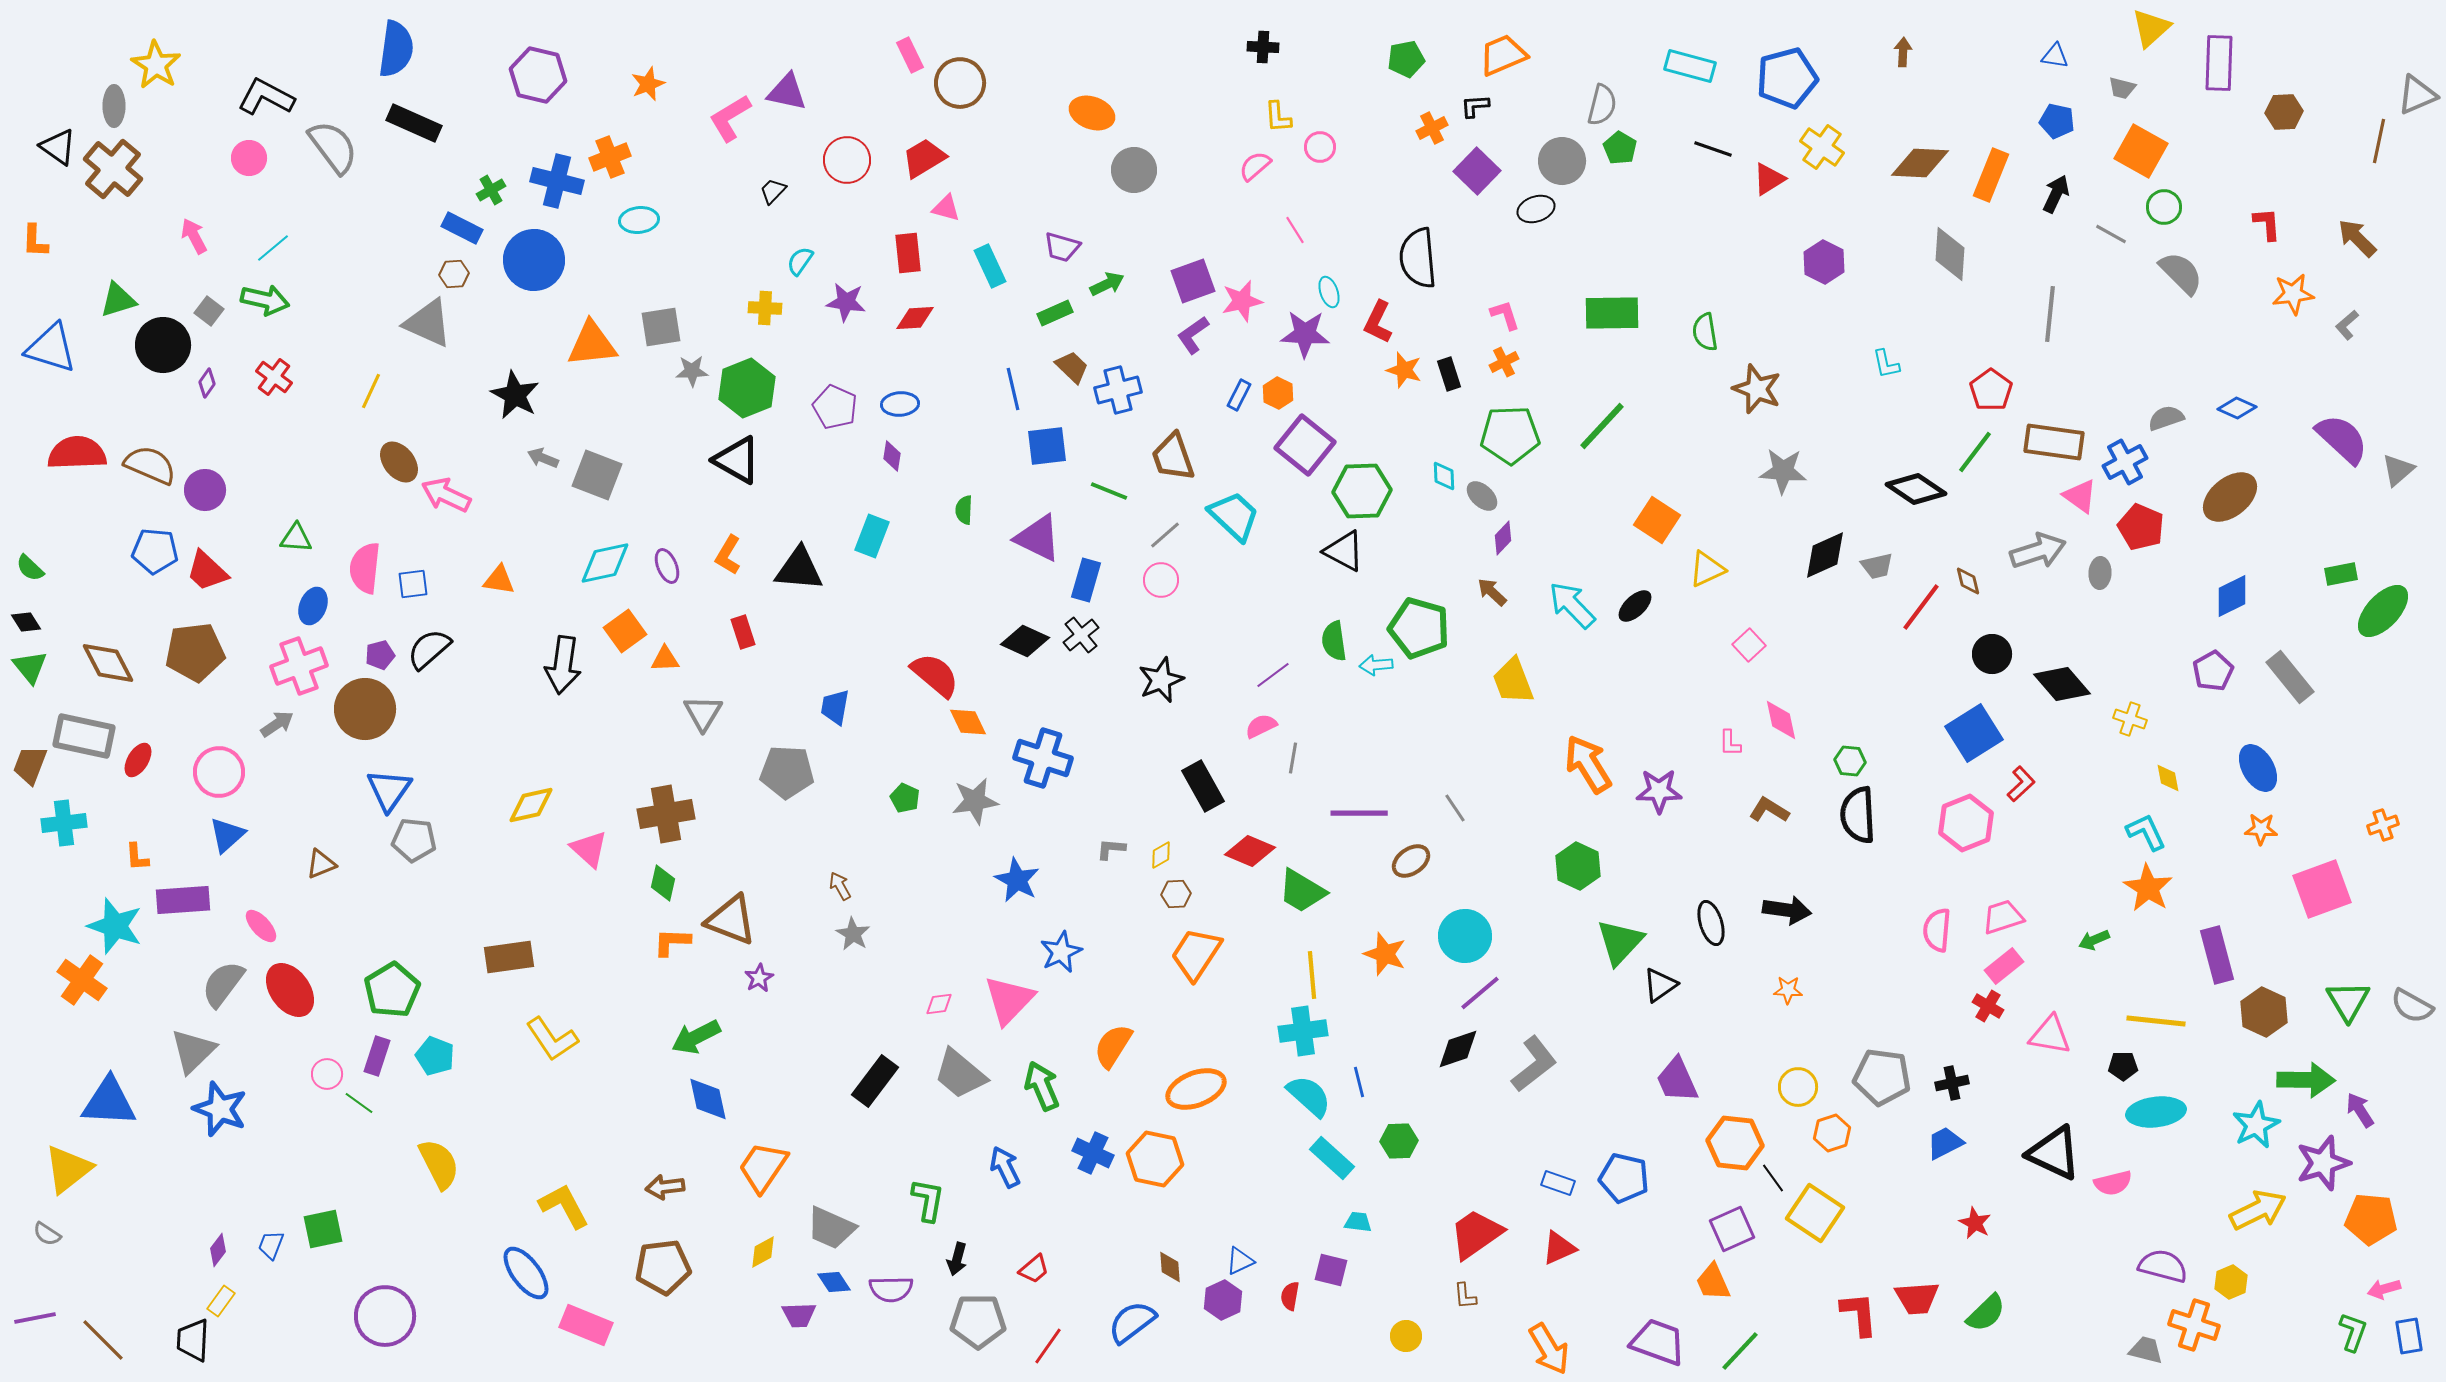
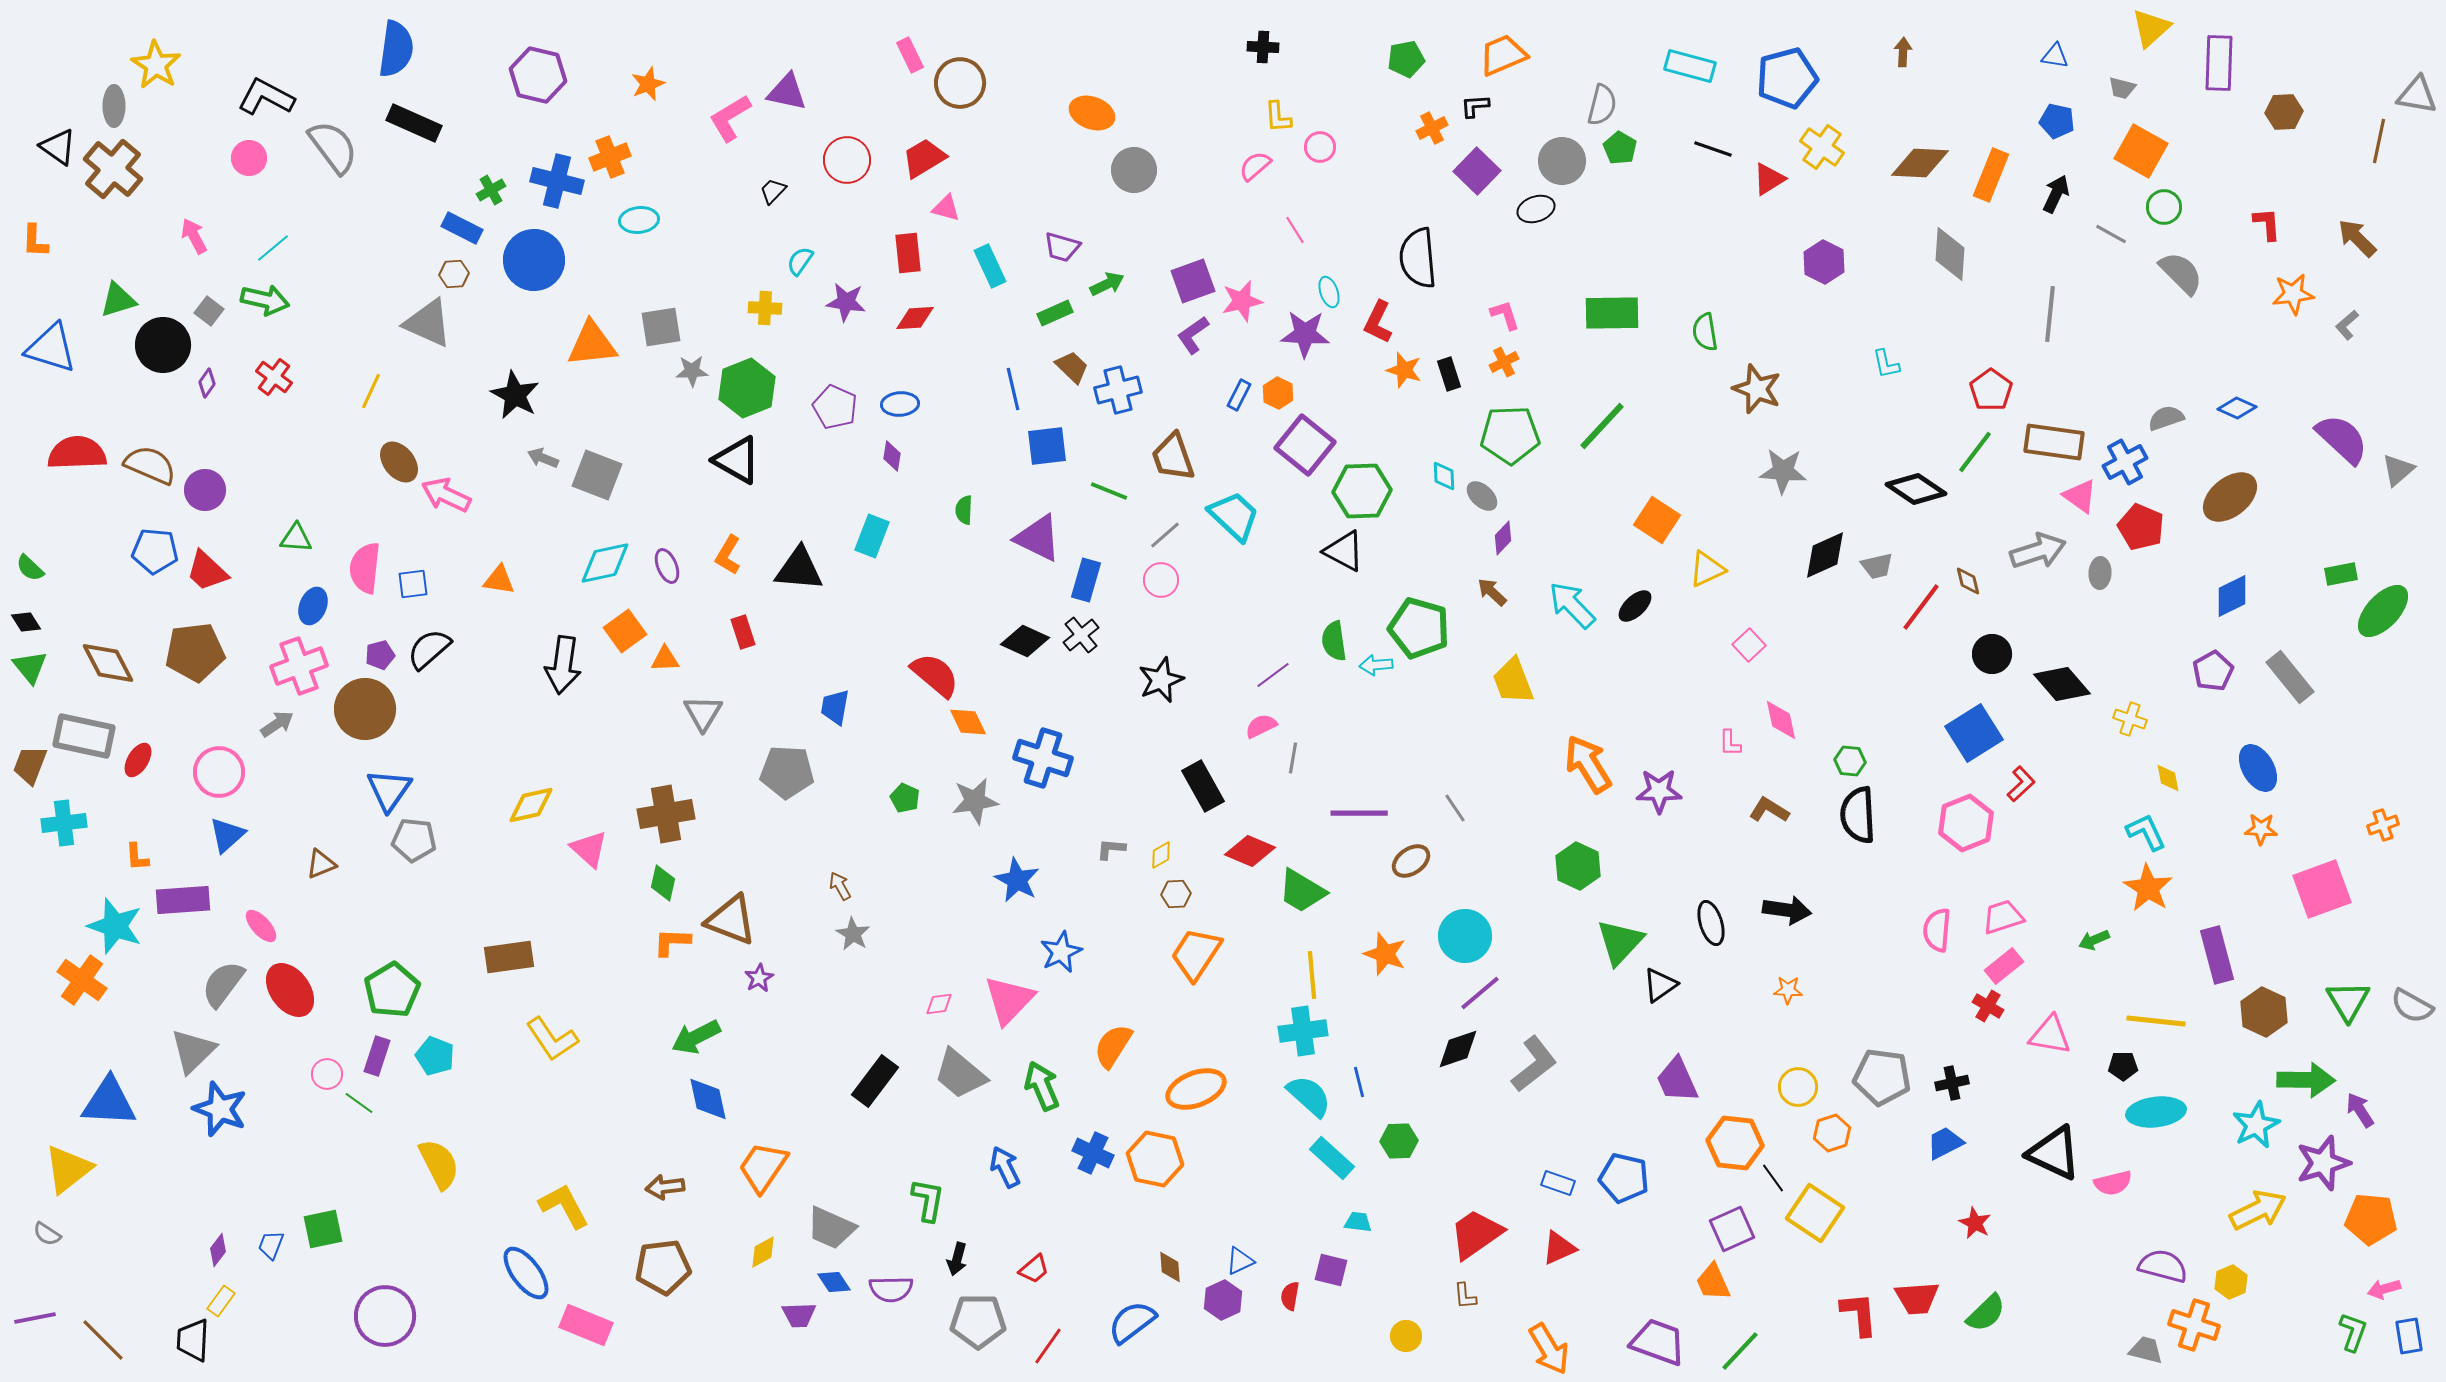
gray triangle at (2417, 95): rotated 33 degrees clockwise
